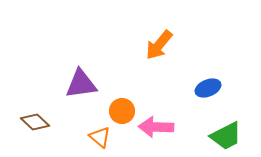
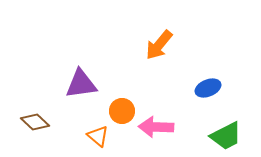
orange triangle: moved 2 px left, 1 px up
